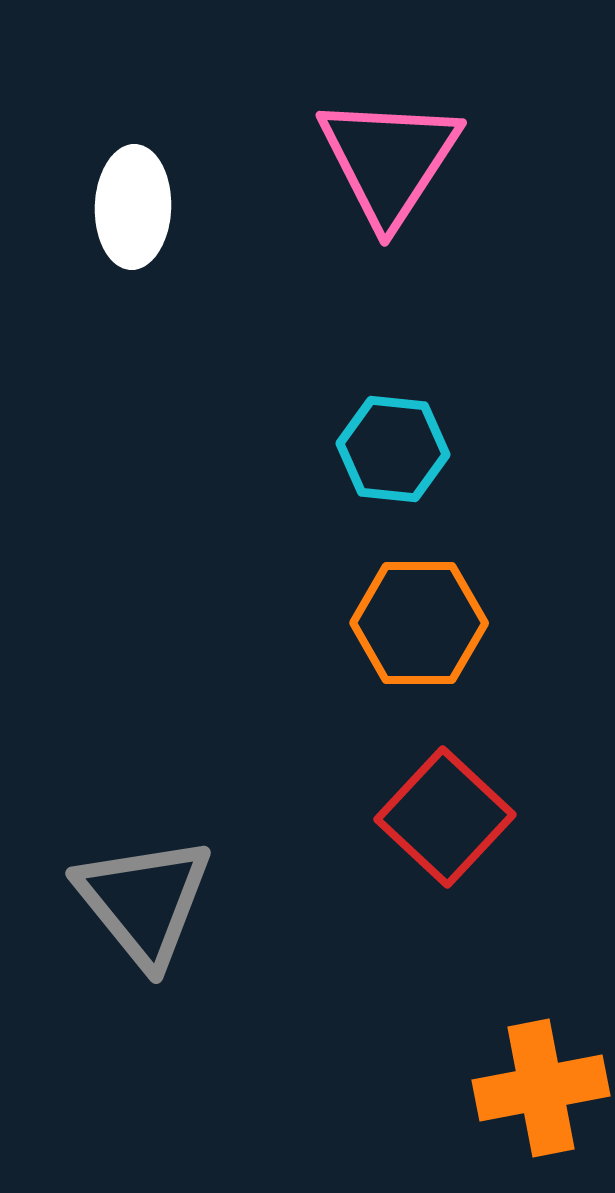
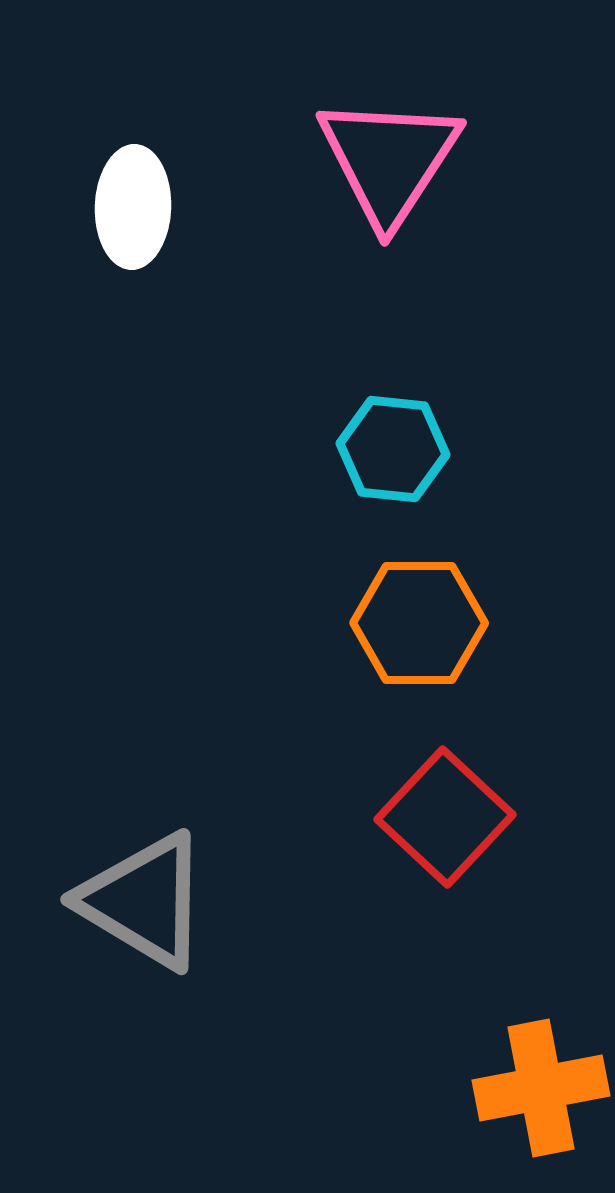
gray triangle: rotated 20 degrees counterclockwise
